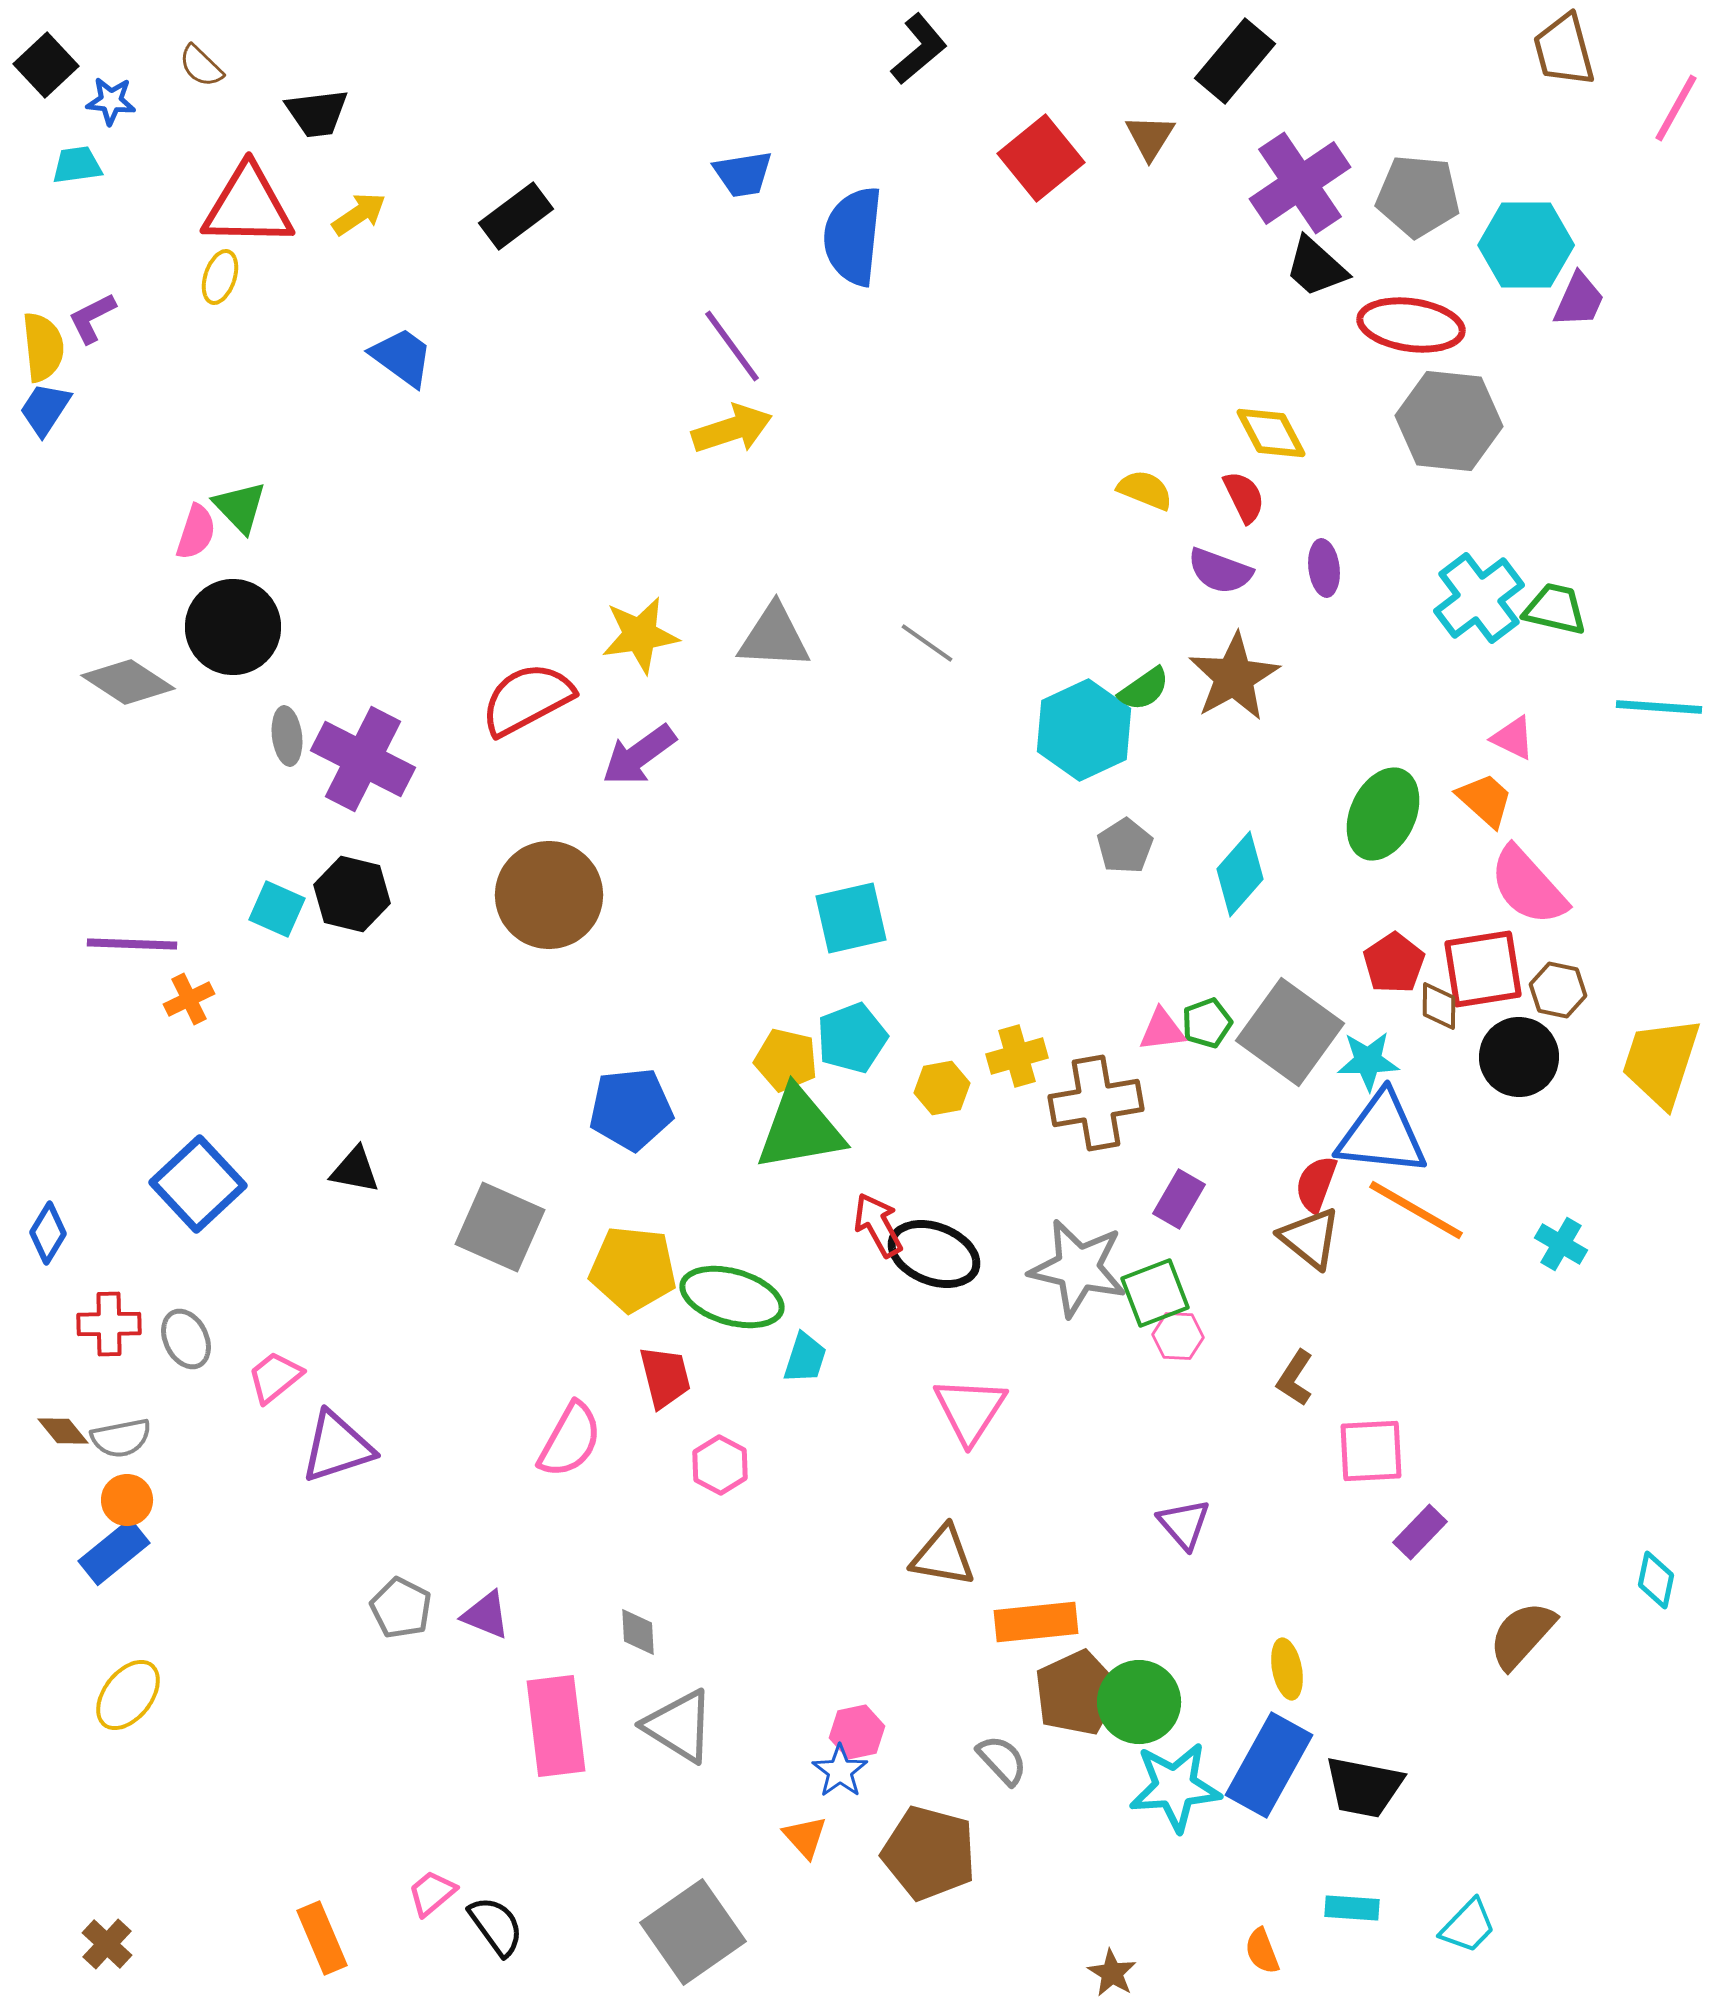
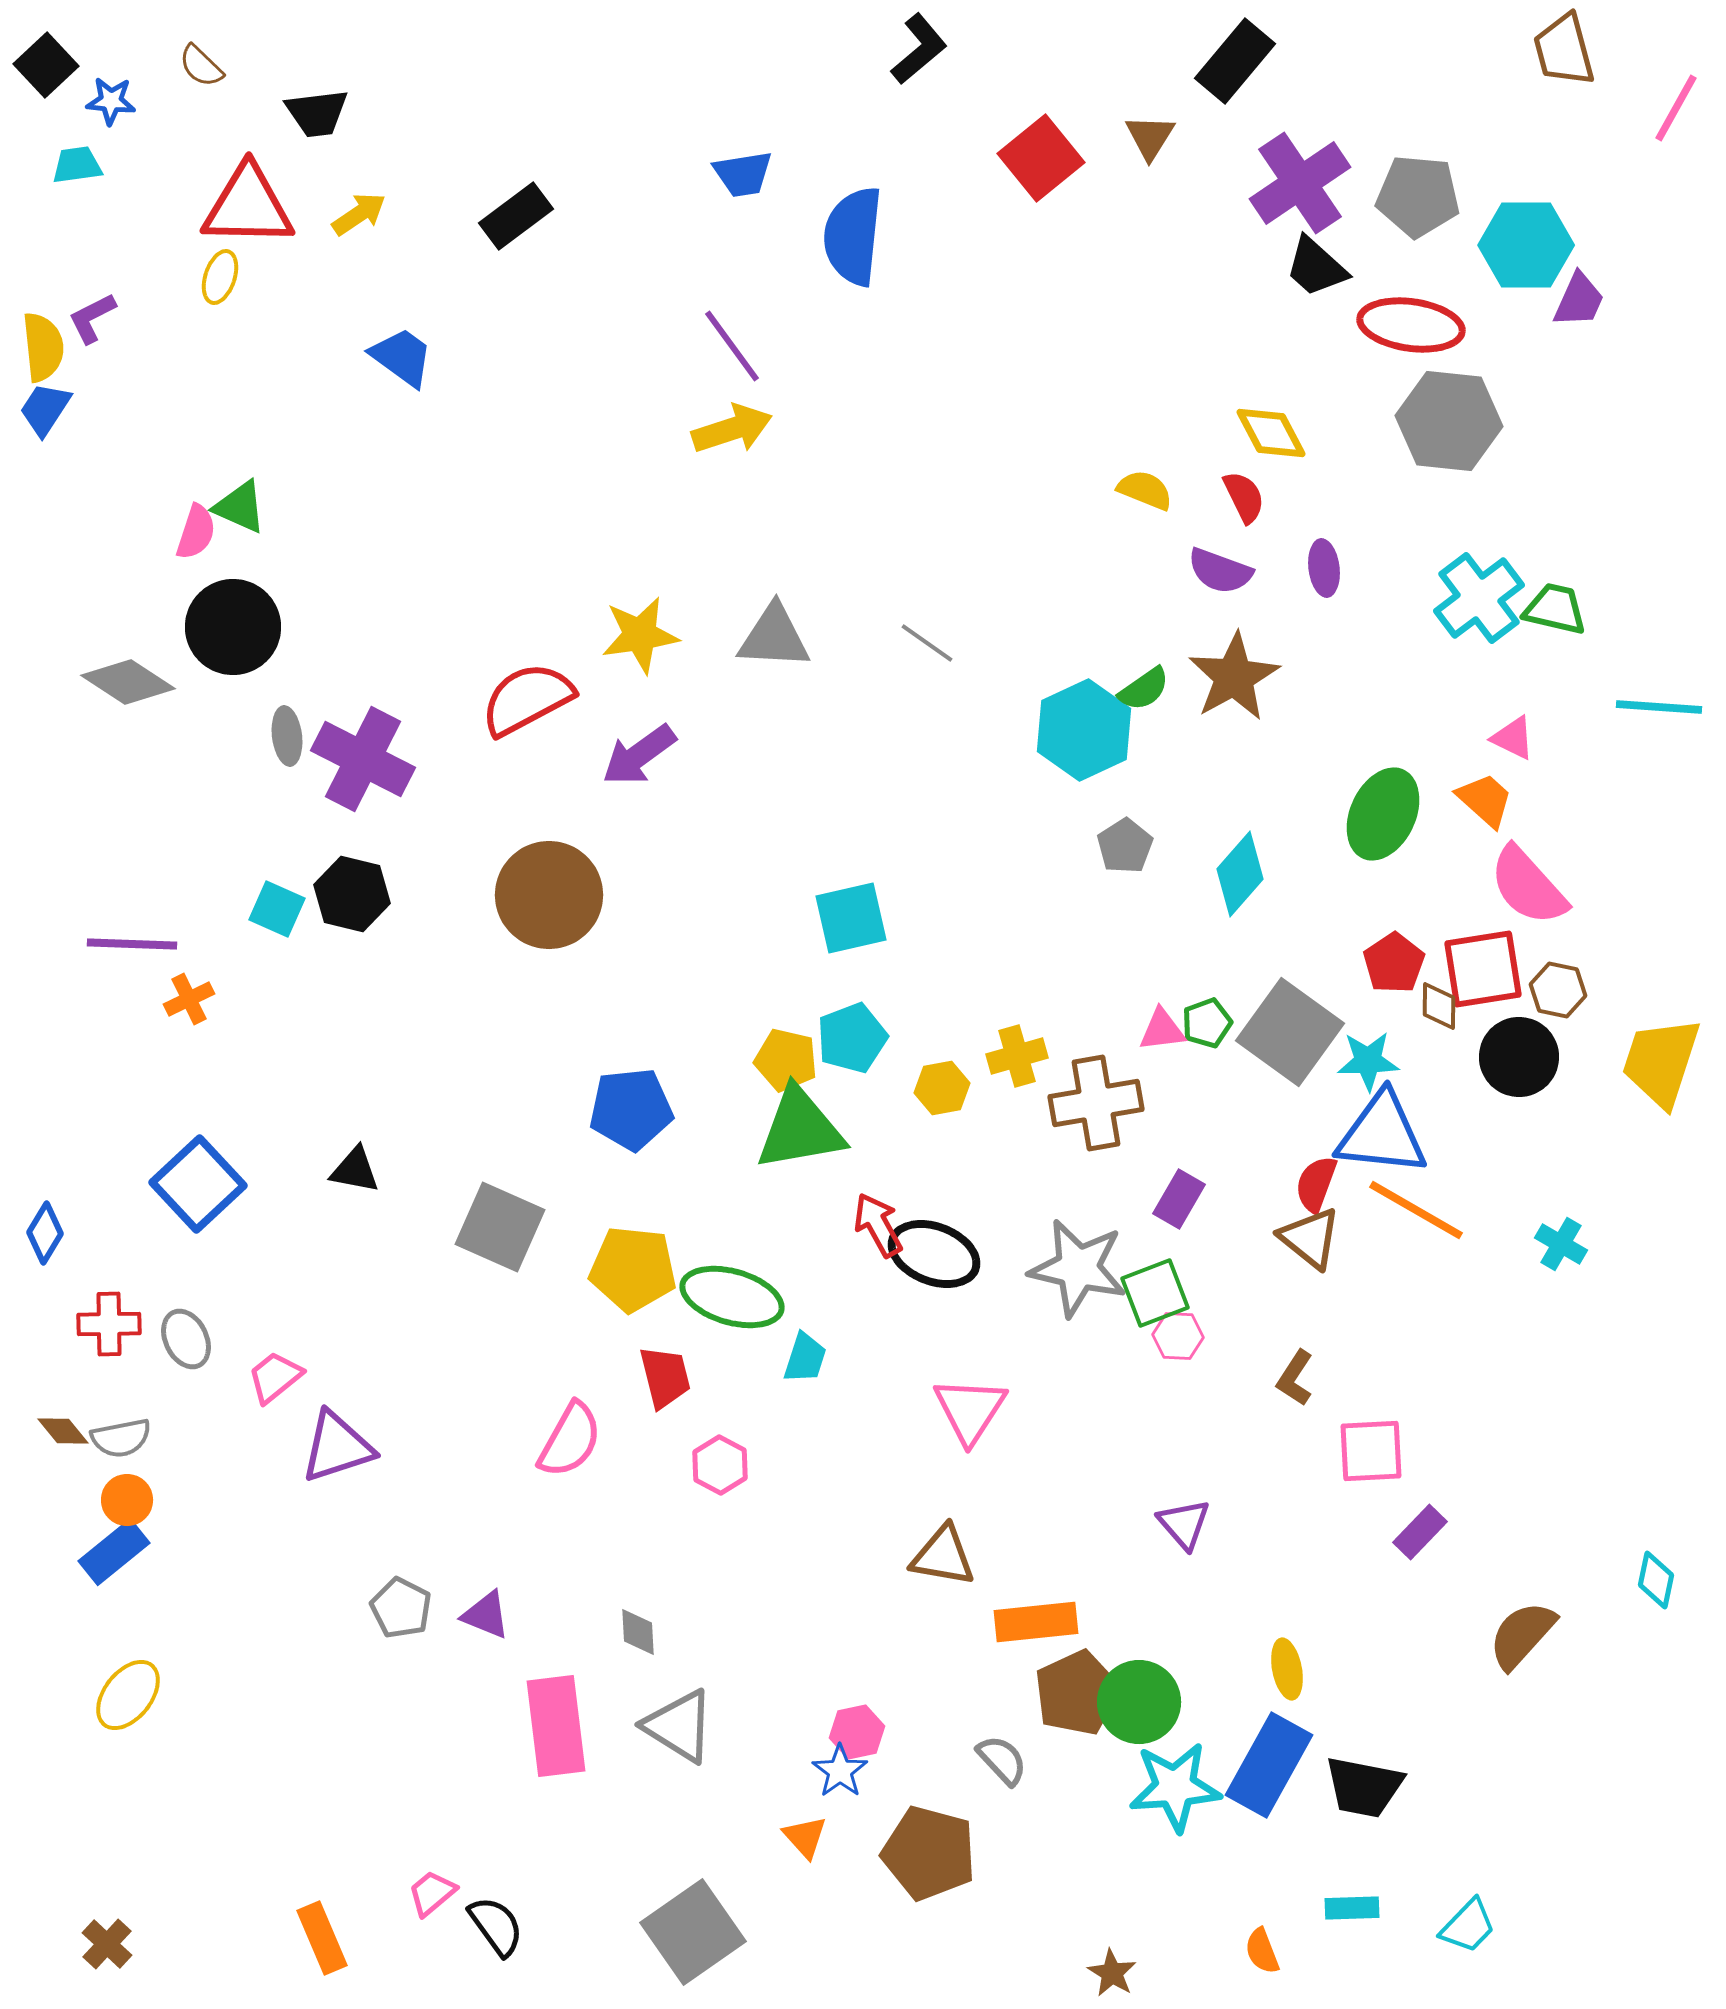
green triangle at (240, 507): rotated 22 degrees counterclockwise
blue diamond at (48, 1233): moved 3 px left
cyan rectangle at (1352, 1908): rotated 6 degrees counterclockwise
